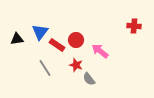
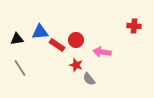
blue triangle: rotated 48 degrees clockwise
pink arrow: moved 2 px right, 1 px down; rotated 30 degrees counterclockwise
gray line: moved 25 px left
